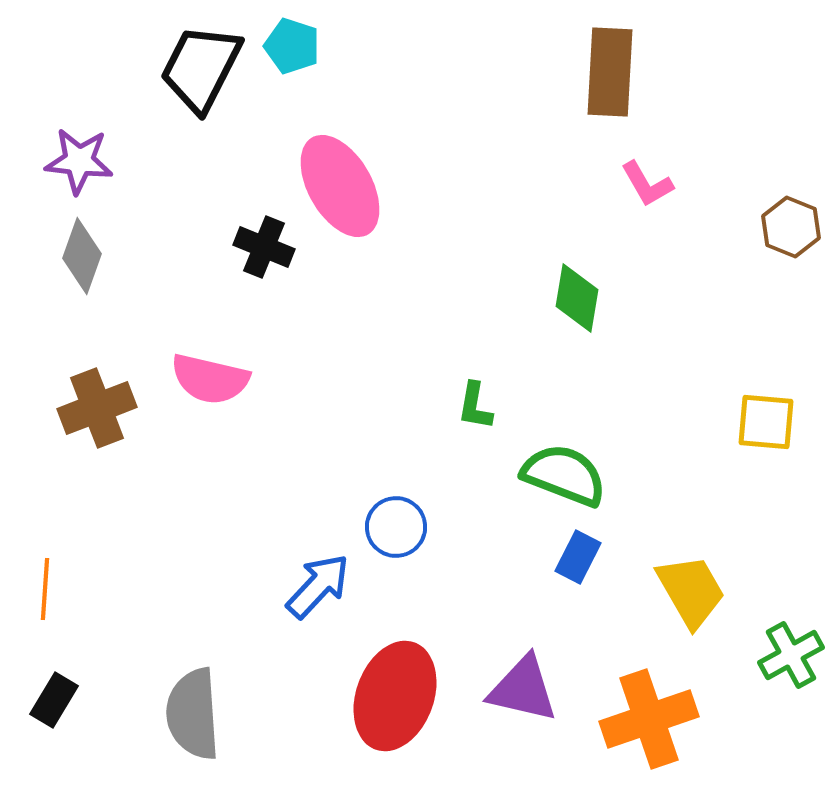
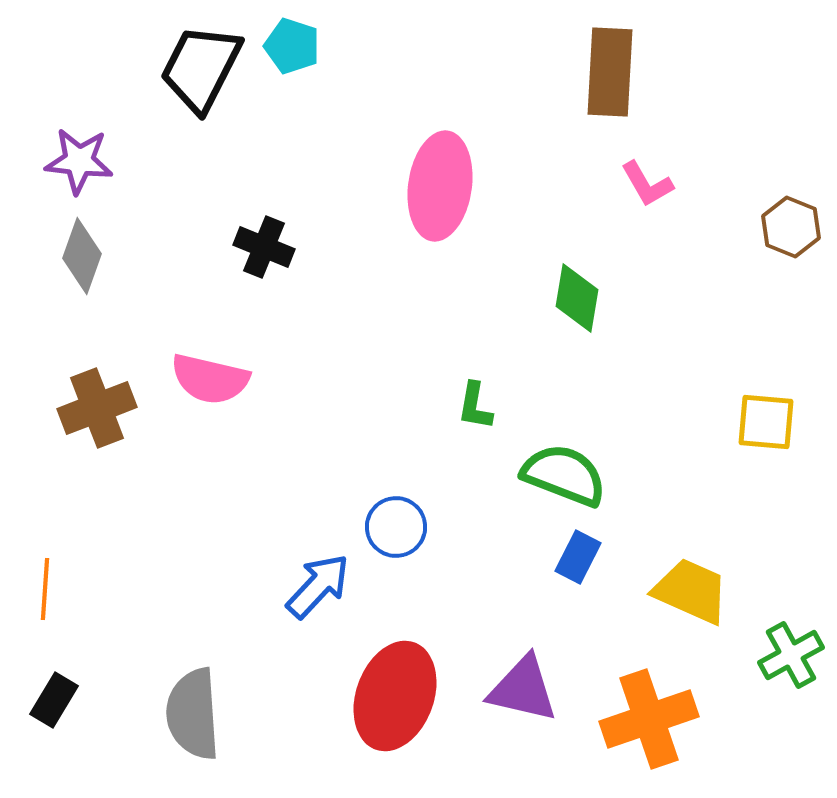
pink ellipse: moved 100 px right; rotated 38 degrees clockwise
yellow trapezoid: rotated 36 degrees counterclockwise
